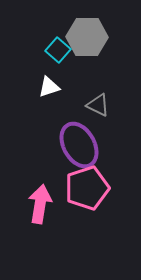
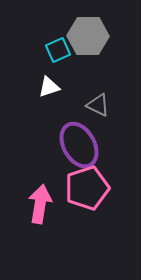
gray hexagon: moved 1 px right, 1 px up
cyan square: rotated 25 degrees clockwise
